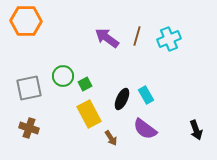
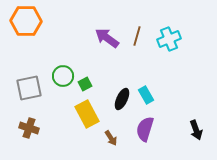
yellow rectangle: moved 2 px left
purple semicircle: rotated 70 degrees clockwise
